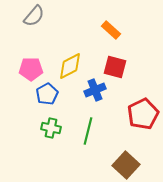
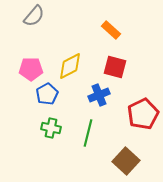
blue cross: moved 4 px right, 5 px down
green line: moved 2 px down
brown square: moved 4 px up
